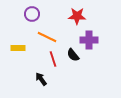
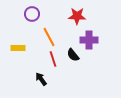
orange line: moved 2 px right; rotated 36 degrees clockwise
